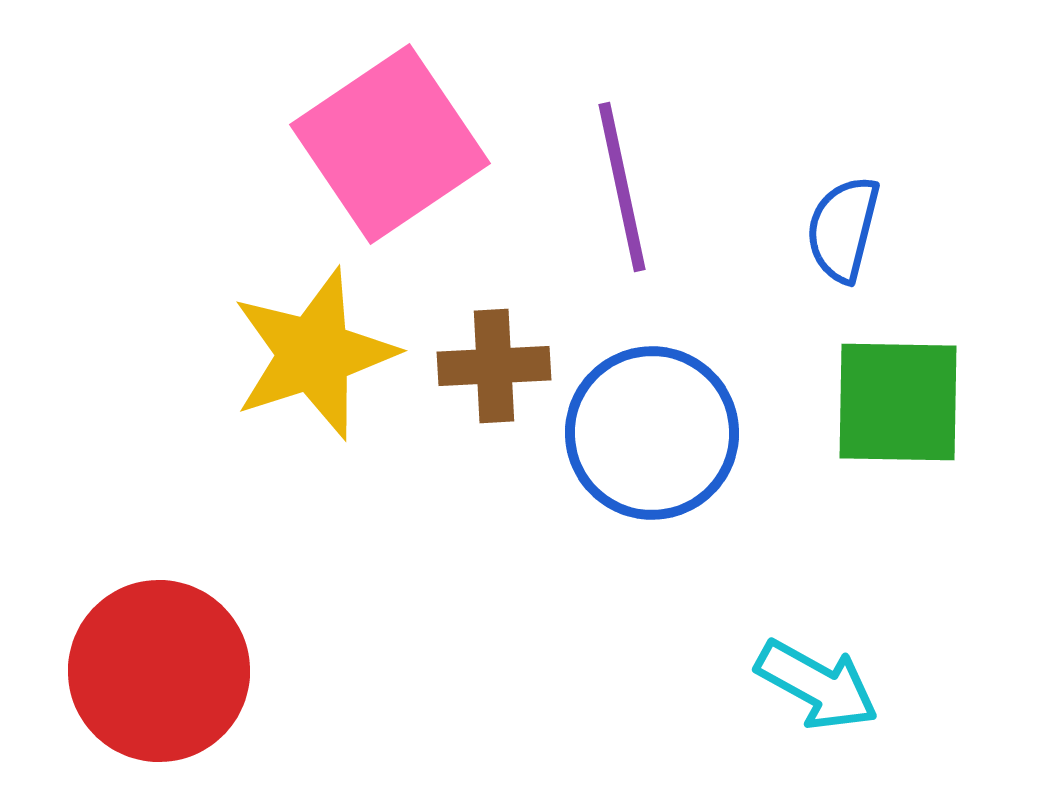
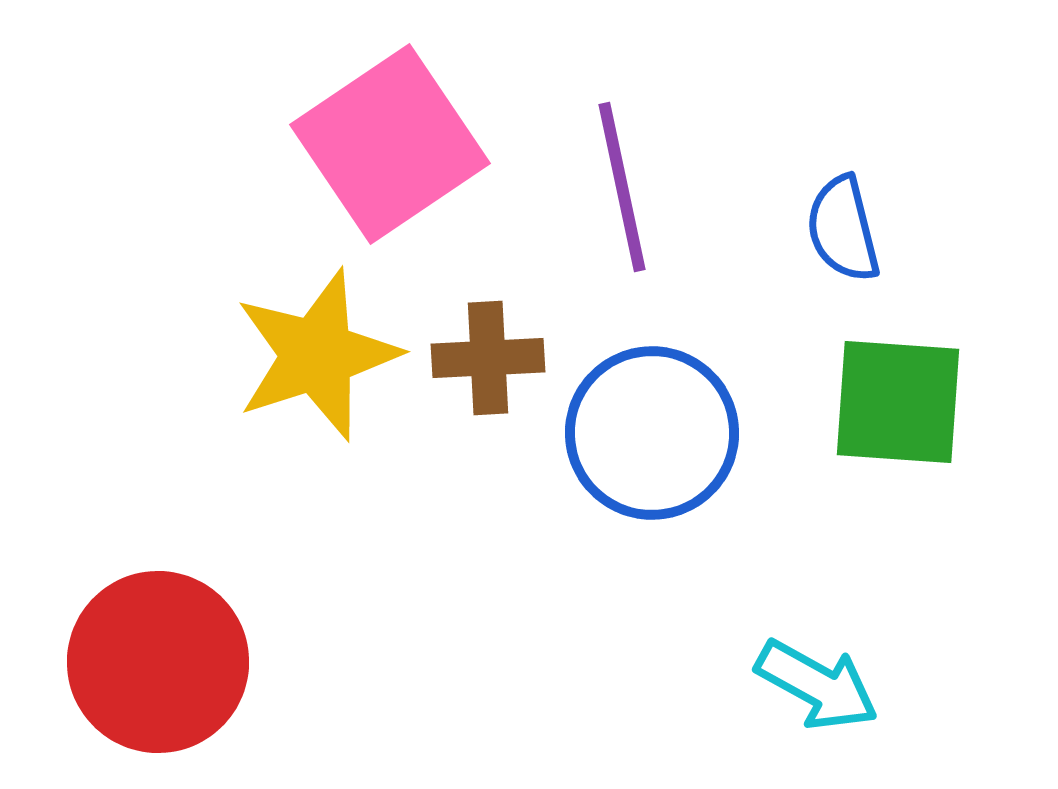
blue semicircle: rotated 28 degrees counterclockwise
yellow star: moved 3 px right, 1 px down
brown cross: moved 6 px left, 8 px up
green square: rotated 3 degrees clockwise
red circle: moved 1 px left, 9 px up
